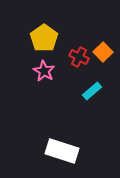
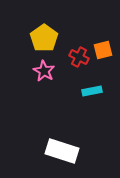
orange square: moved 2 px up; rotated 30 degrees clockwise
cyan rectangle: rotated 30 degrees clockwise
